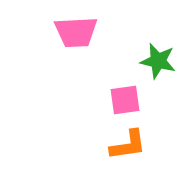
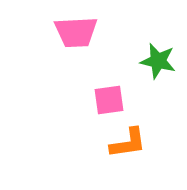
pink square: moved 16 px left
orange L-shape: moved 2 px up
